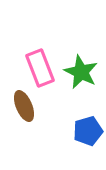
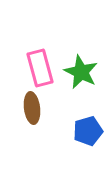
pink rectangle: rotated 6 degrees clockwise
brown ellipse: moved 8 px right, 2 px down; rotated 16 degrees clockwise
